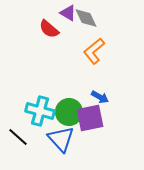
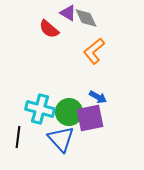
blue arrow: moved 2 px left
cyan cross: moved 2 px up
black line: rotated 55 degrees clockwise
